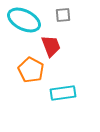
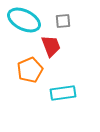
gray square: moved 6 px down
orange pentagon: moved 1 px left; rotated 20 degrees clockwise
